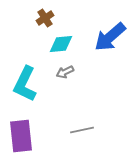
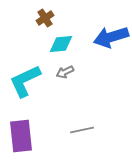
blue arrow: moved 1 px right; rotated 24 degrees clockwise
cyan L-shape: moved 3 px up; rotated 39 degrees clockwise
